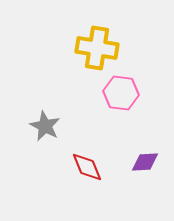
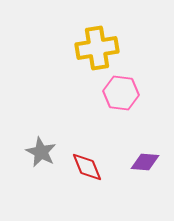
yellow cross: rotated 18 degrees counterclockwise
gray star: moved 4 px left, 26 px down
purple diamond: rotated 8 degrees clockwise
